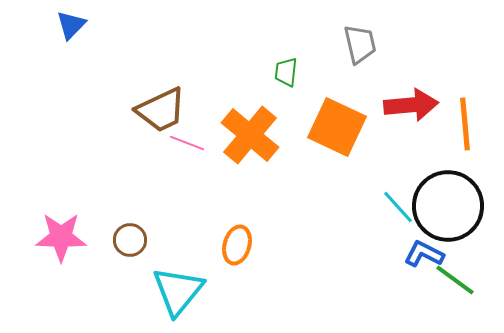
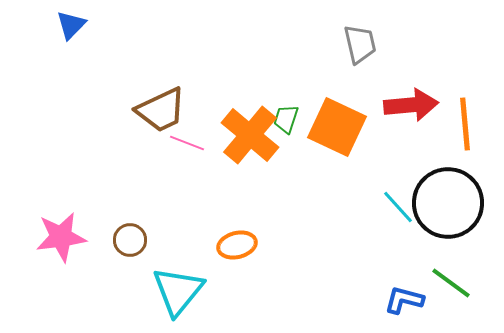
green trapezoid: moved 47 px down; rotated 12 degrees clockwise
black circle: moved 3 px up
pink star: rotated 9 degrees counterclockwise
orange ellipse: rotated 60 degrees clockwise
blue L-shape: moved 20 px left, 46 px down; rotated 12 degrees counterclockwise
green line: moved 4 px left, 3 px down
